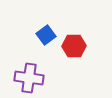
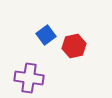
red hexagon: rotated 10 degrees counterclockwise
